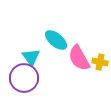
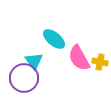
cyan ellipse: moved 2 px left, 1 px up
cyan triangle: moved 3 px right, 4 px down
